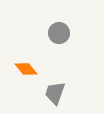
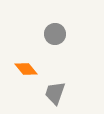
gray circle: moved 4 px left, 1 px down
